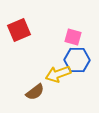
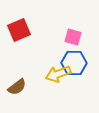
blue hexagon: moved 3 px left, 3 px down
brown semicircle: moved 18 px left, 5 px up
